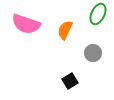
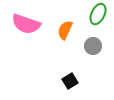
gray circle: moved 7 px up
